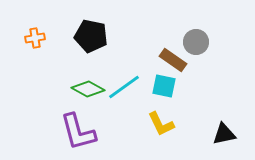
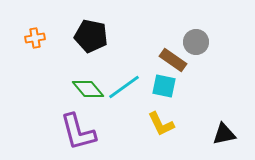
green diamond: rotated 20 degrees clockwise
